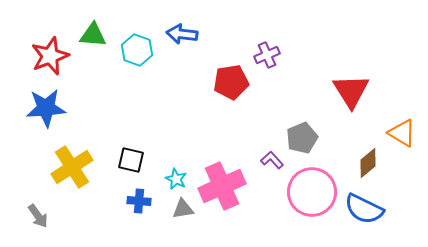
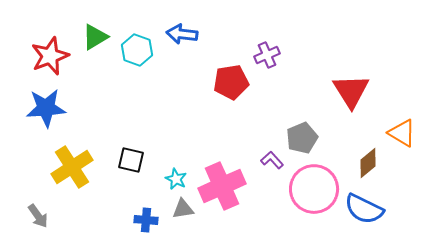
green triangle: moved 2 px right, 2 px down; rotated 36 degrees counterclockwise
pink circle: moved 2 px right, 3 px up
blue cross: moved 7 px right, 19 px down
